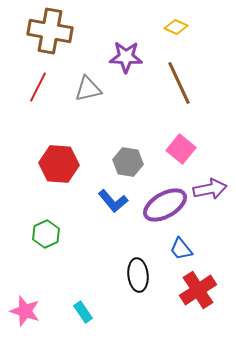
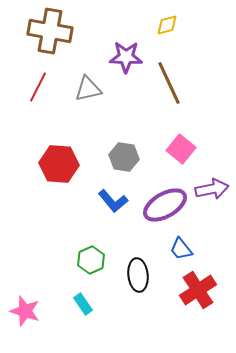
yellow diamond: moved 9 px left, 2 px up; rotated 40 degrees counterclockwise
brown line: moved 10 px left
gray hexagon: moved 4 px left, 5 px up
purple arrow: moved 2 px right
green hexagon: moved 45 px right, 26 px down
cyan rectangle: moved 8 px up
